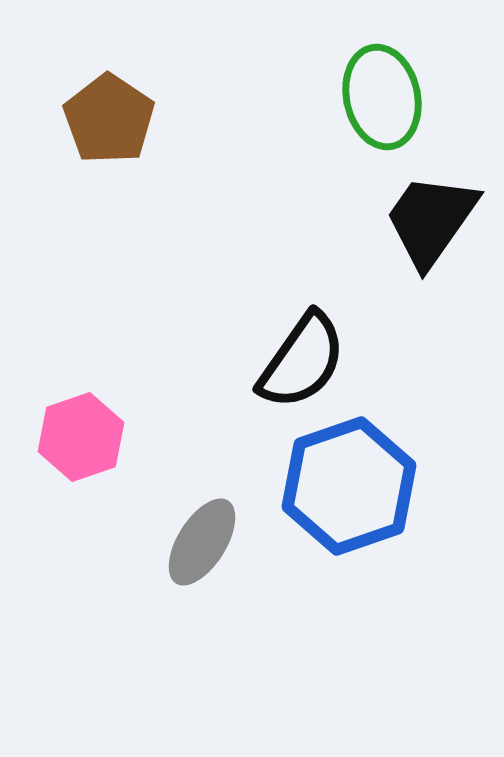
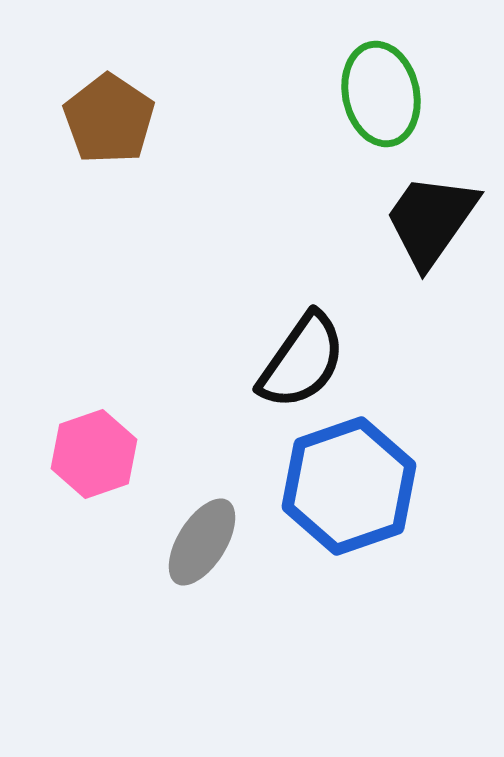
green ellipse: moved 1 px left, 3 px up
pink hexagon: moved 13 px right, 17 px down
